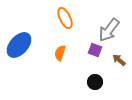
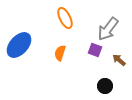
gray arrow: moved 1 px left, 1 px up
black circle: moved 10 px right, 4 px down
